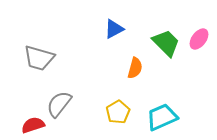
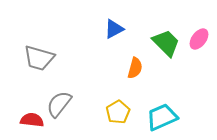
red semicircle: moved 1 px left, 5 px up; rotated 25 degrees clockwise
